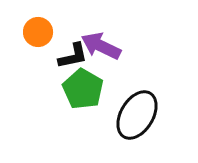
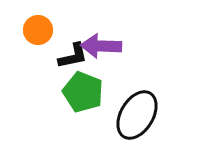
orange circle: moved 2 px up
purple arrow: rotated 24 degrees counterclockwise
green pentagon: moved 3 px down; rotated 9 degrees counterclockwise
